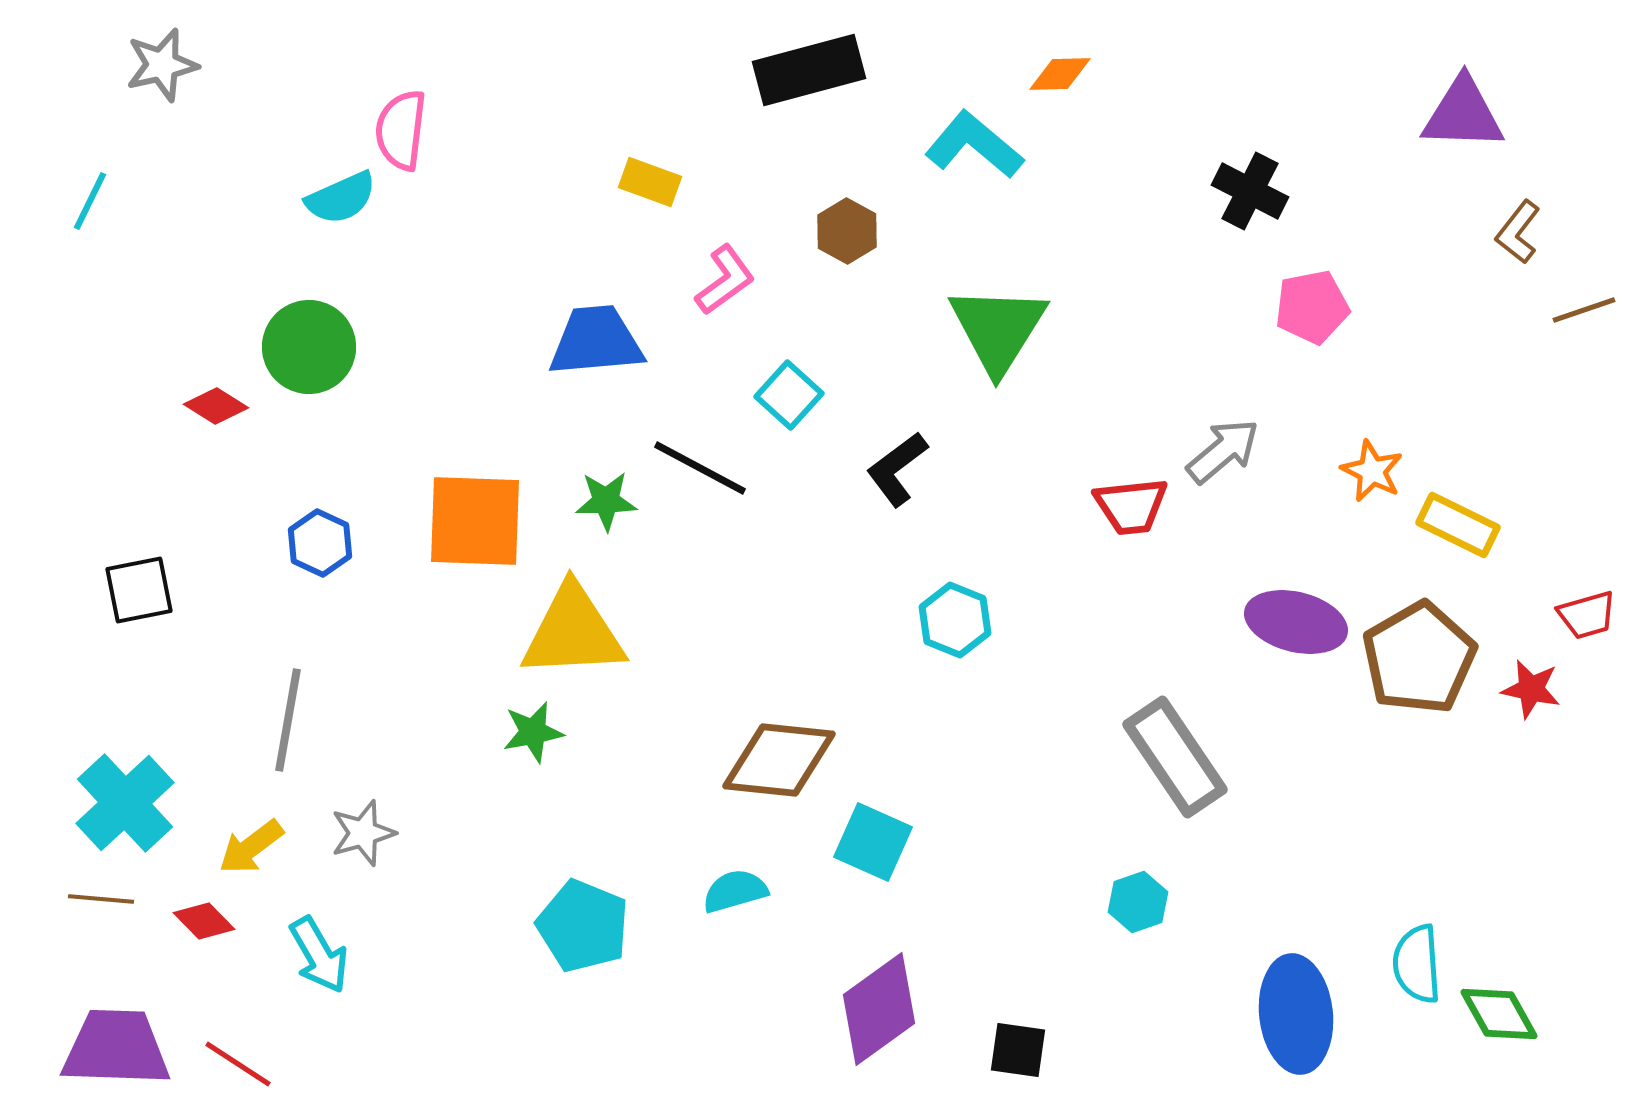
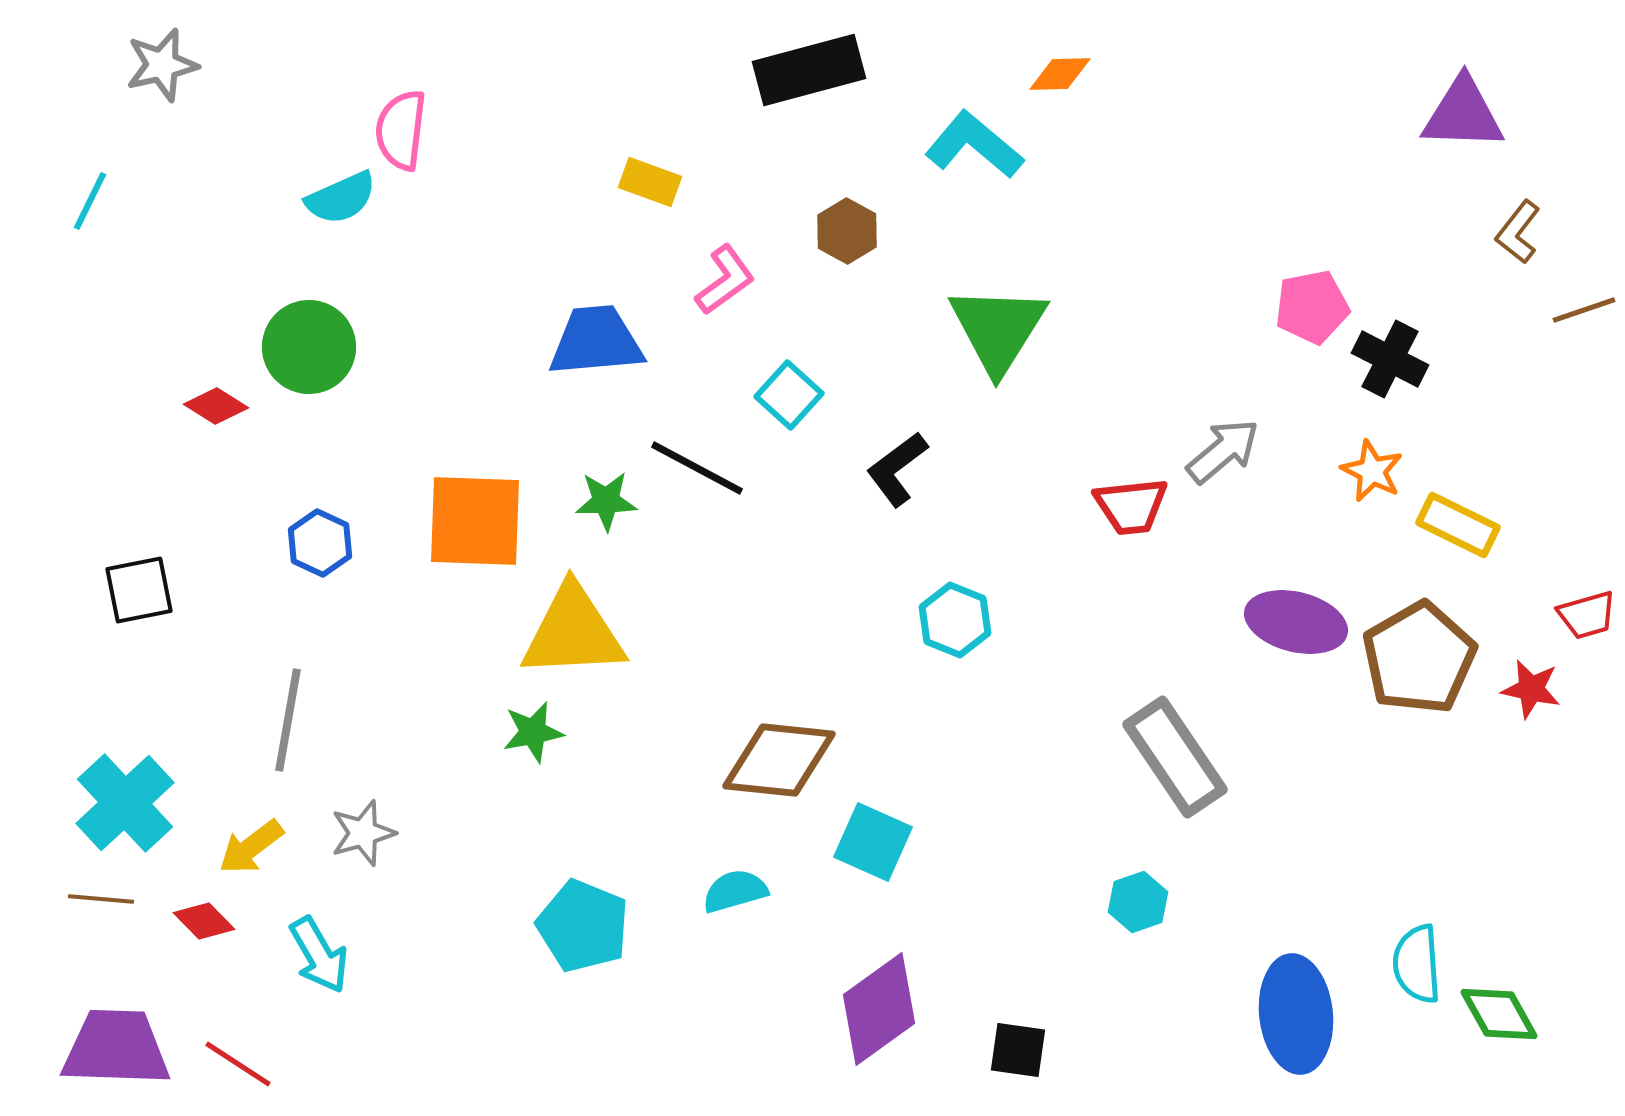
black cross at (1250, 191): moved 140 px right, 168 px down
black line at (700, 468): moved 3 px left
